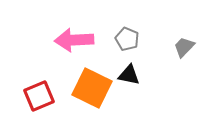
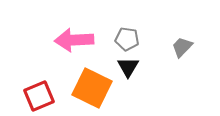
gray pentagon: rotated 15 degrees counterclockwise
gray trapezoid: moved 2 px left
black triangle: moved 1 px left, 8 px up; rotated 50 degrees clockwise
